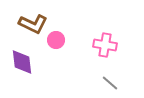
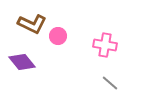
brown L-shape: moved 1 px left
pink circle: moved 2 px right, 4 px up
purple diamond: rotated 32 degrees counterclockwise
